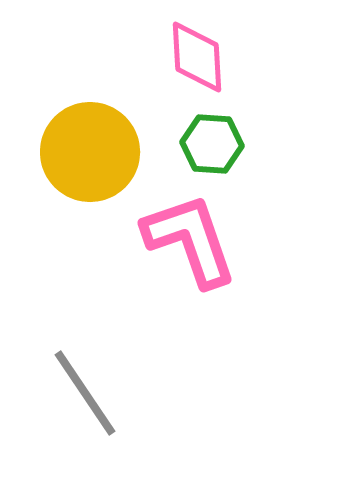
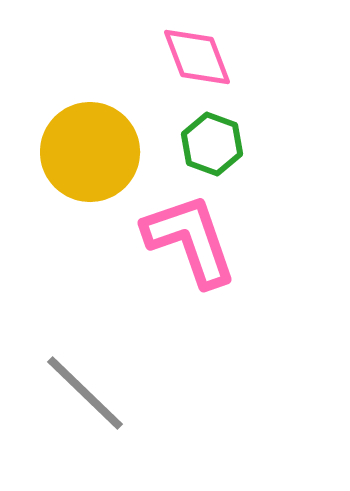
pink diamond: rotated 18 degrees counterclockwise
green hexagon: rotated 16 degrees clockwise
gray line: rotated 12 degrees counterclockwise
